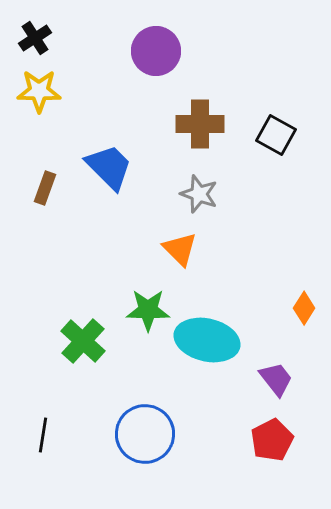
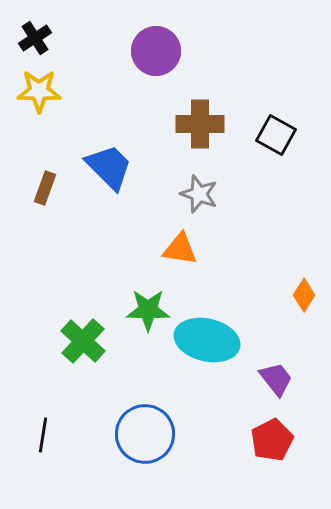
orange triangle: rotated 36 degrees counterclockwise
orange diamond: moved 13 px up
